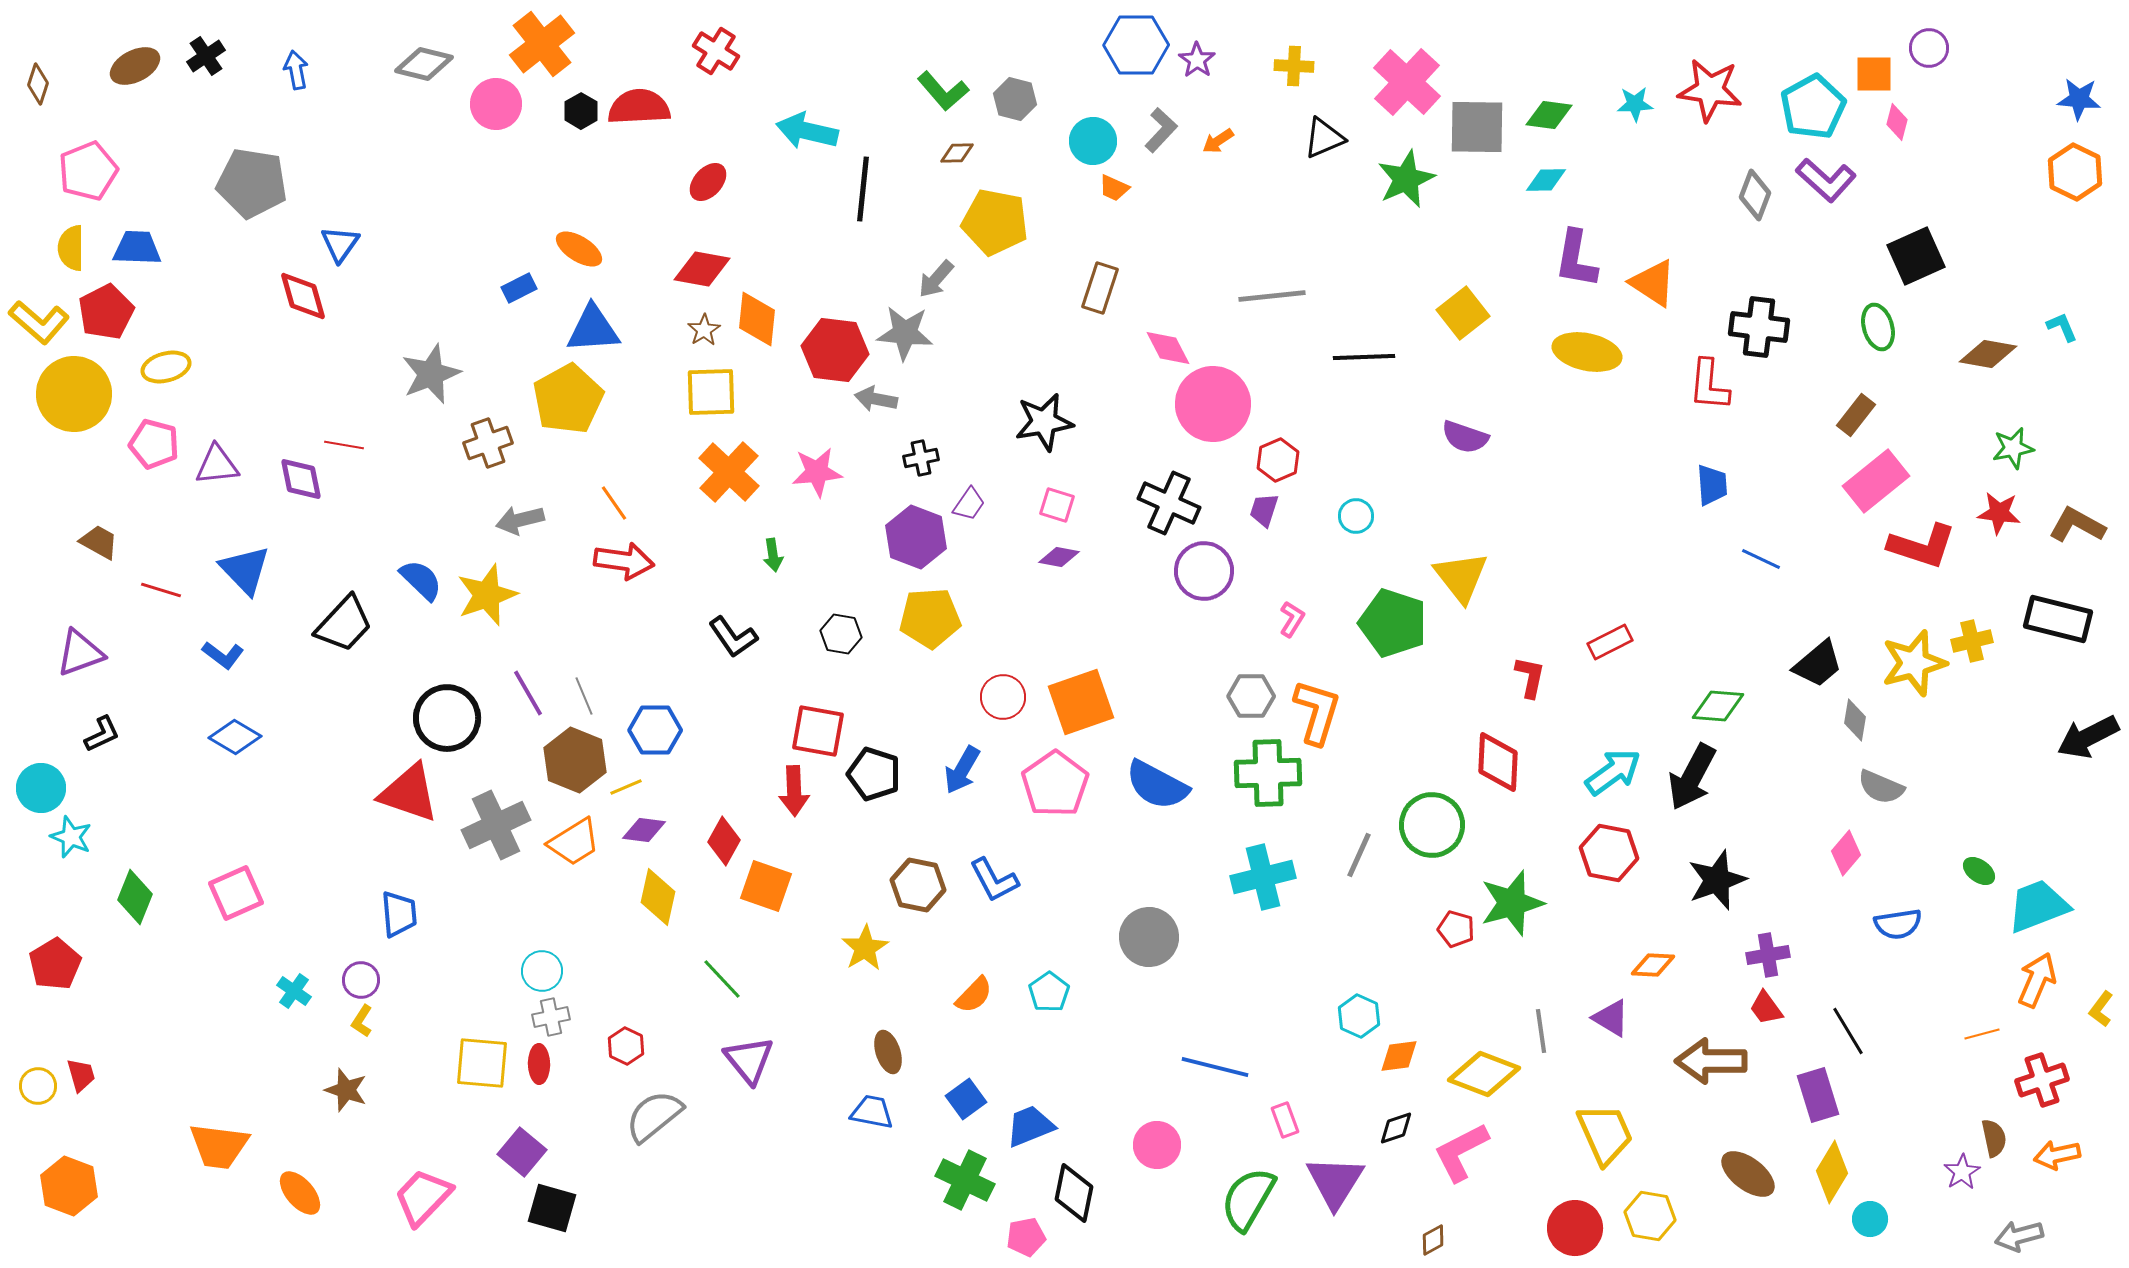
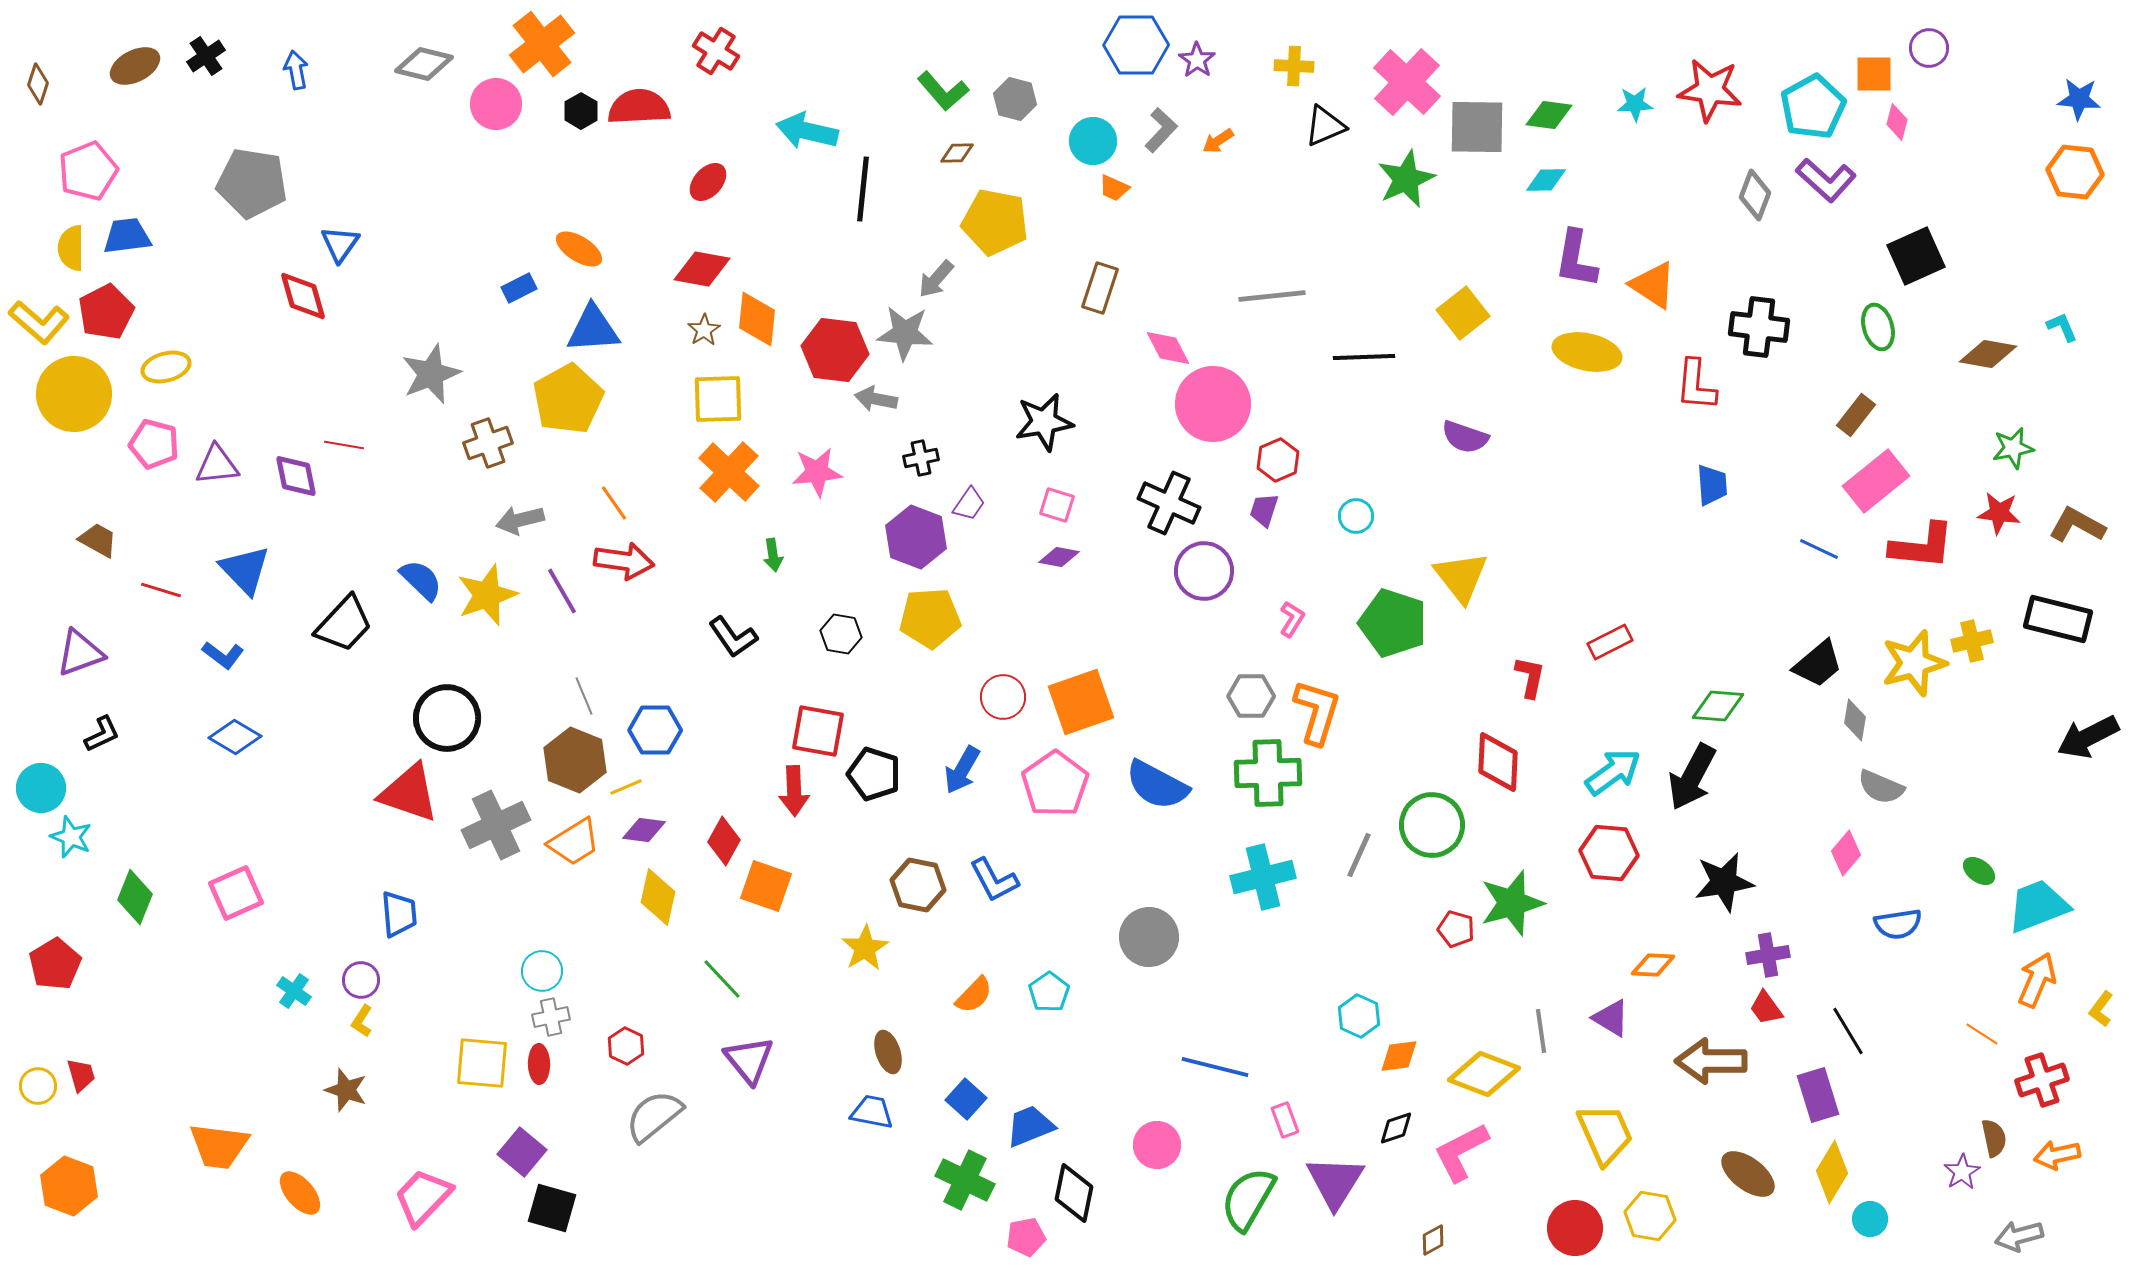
black triangle at (1324, 138): moved 1 px right, 12 px up
orange hexagon at (2075, 172): rotated 20 degrees counterclockwise
blue trapezoid at (137, 248): moved 10 px left, 12 px up; rotated 9 degrees counterclockwise
orange triangle at (1653, 283): moved 2 px down
red L-shape at (1709, 385): moved 13 px left
yellow square at (711, 392): moved 7 px right, 7 px down
purple diamond at (301, 479): moved 5 px left, 3 px up
brown trapezoid at (99, 542): moved 1 px left, 2 px up
red L-shape at (1922, 546): rotated 12 degrees counterclockwise
blue line at (1761, 559): moved 58 px right, 10 px up
purple line at (528, 693): moved 34 px right, 102 px up
red hexagon at (1609, 853): rotated 6 degrees counterclockwise
black star at (1717, 880): moved 7 px right, 2 px down; rotated 10 degrees clockwise
orange line at (1982, 1034): rotated 48 degrees clockwise
blue square at (966, 1099): rotated 12 degrees counterclockwise
